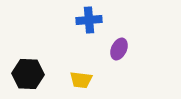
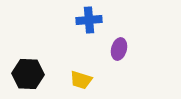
purple ellipse: rotated 10 degrees counterclockwise
yellow trapezoid: rotated 10 degrees clockwise
